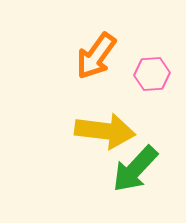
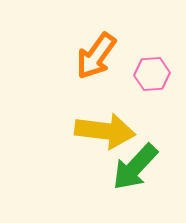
green arrow: moved 2 px up
